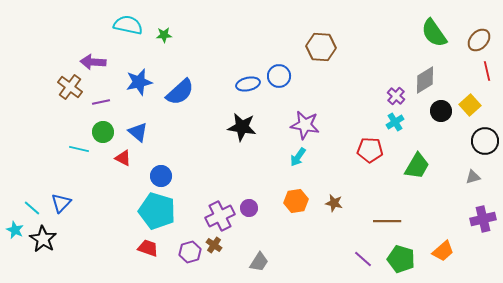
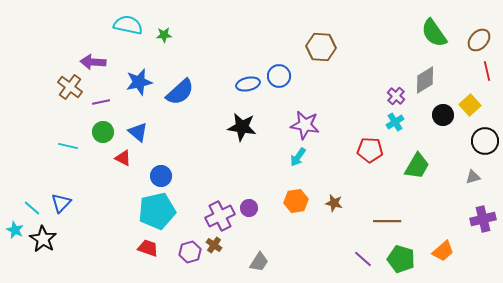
black circle at (441, 111): moved 2 px right, 4 px down
cyan line at (79, 149): moved 11 px left, 3 px up
cyan pentagon at (157, 211): rotated 30 degrees counterclockwise
